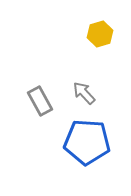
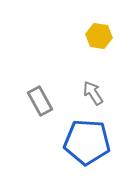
yellow hexagon: moved 1 px left, 2 px down; rotated 25 degrees clockwise
gray arrow: moved 9 px right; rotated 10 degrees clockwise
